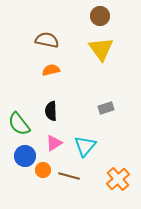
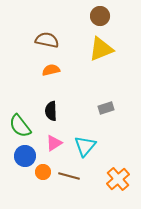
yellow triangle: rotated 44 degrees clockwise
green semicircle: moved 1 px right, 2 px down
orange circle: moved 2 px down
